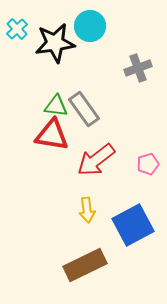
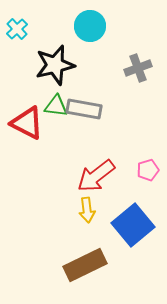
black star: moved 22 px down; rotated 6 degrees counterclockwise
gray rectangle: rotated 44 degrees counterclockwise
red triangle: moved 25 px left, 12 px up; rotated 18 degrees clockwise
red arrow: moved 16 px down
pink pentagon: moved 6 px down
blue square: rotated 12 degrees counterclockwise
